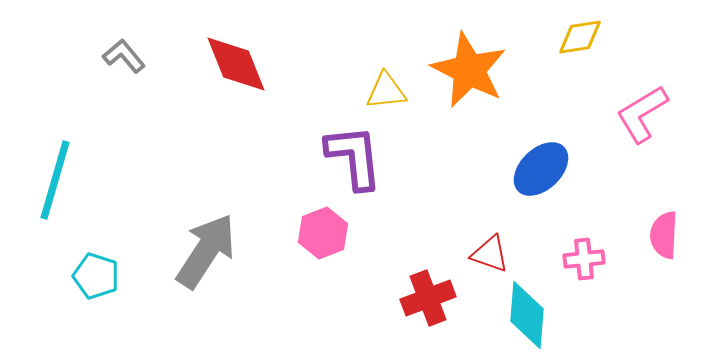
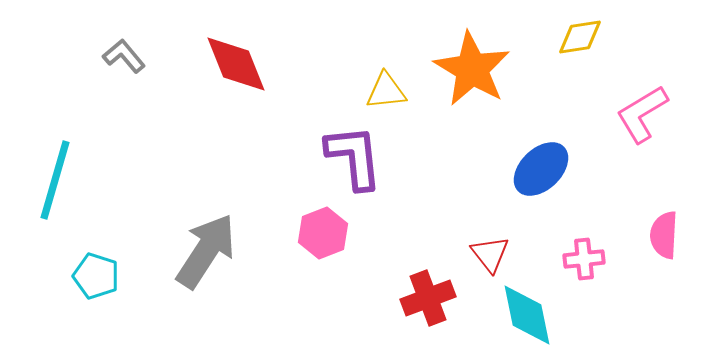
orange star: moved 3 px right, 1 px up; rotated 4 degrees clockwise
red triangle: rotated 33 degrees clockwise
cyan diamond: rotated 16 degrees counterclockwise
